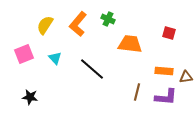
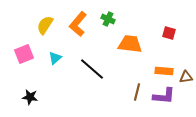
cyan triangle: rotated 32 degrees clockwise
purple L-shape: moved 2 px left, 1 px up
